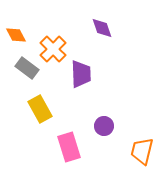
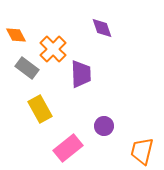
pink rectangle: moved 1 px left, 1 px down; rotated 68 degrees clockwise
